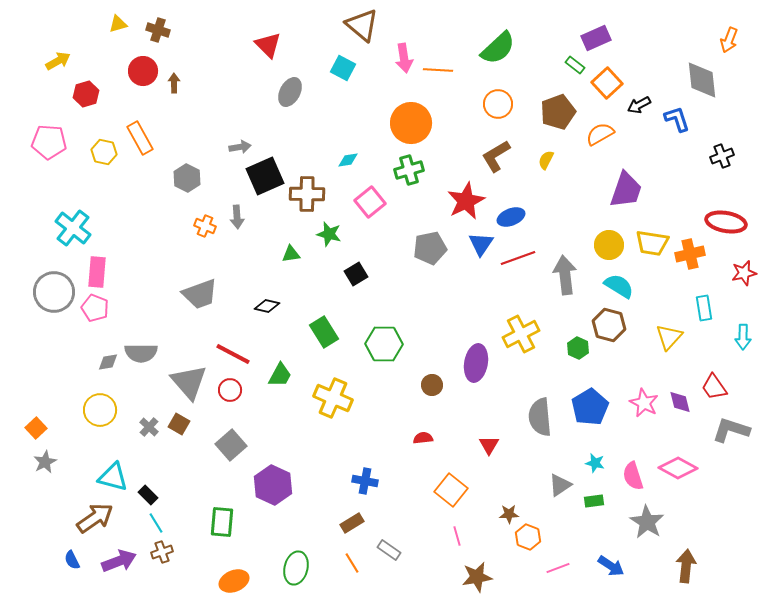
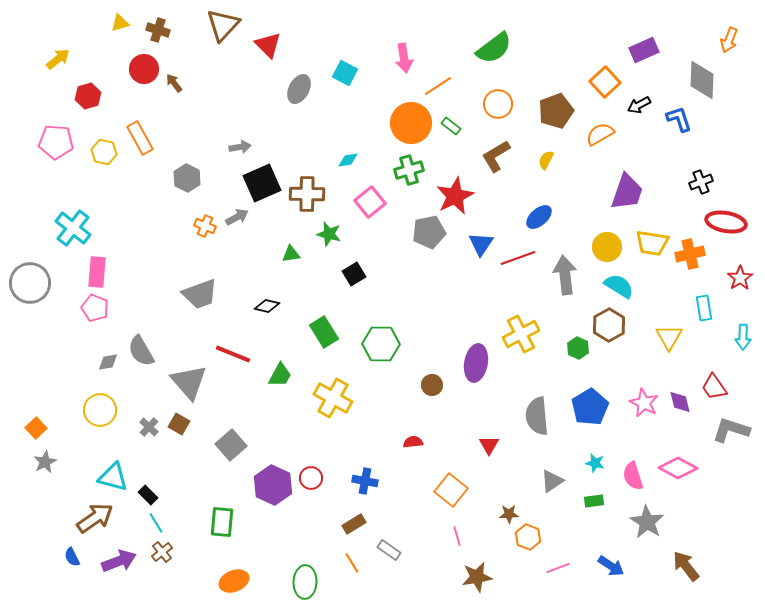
yellow triangle at (118, 24): moved 2 px right, 1 px up
brown triangle at (362, 25): moved 139 px left; rotated 33 degrees clockwise
purple rectangle at (596, 38): moved 48 px right, 12 px down
green semicircle at (498, 48): moved 4 px left; rotated 6 degrees clockwise
yellow arrow at (58, 61): moved 2 px up; rotated 10 degrees counterclockwise
green rectangle at (575, 65): moved 124 px left, 61 px down
cyan square at (343, 68): moved 2 px right, 5 px down
orange line at (438, 70): moved 16 px down; rotated 36 degrees counterclockwise
red circle at (143, 71): moved 1 px right, 2 px up
gray diamond at (702, 80): rotated 9 degrees clockwise
brown arrow at (174, 83): rotated 36 degrees counterclockwise
orange square at (607, 83): moved 2 px left, 1 px up
gray ellipse at (290, 92): moved 9 px right, 3 px up
red hexagon at (86, 94): moved 2 px right, 2 px down
brown pentagon at (558, 112): moved 2 px left, 1 px up
blue L-shape at (677, 119): moved 2 px right
pink pentagon at (49, 142): moved 7 px right
black cross at (722, 156): moved 21 px left, 26 px down
black square at (265, 176): moved 3 px left, 7 px down
purple trapezoid at (626, 190): moved 1 px right, 2 px down
red star at (466, 201): moved 11 px left, 5 px up
gray arrow at (237, 217): rotated 115 degrees counterclockwise
blue ellipse at (511, 217): moved 28 px right; rotated 20 degrees counterclockwise
yellow circle at (609, 245): moved 2 px left, 2 px down
gray pentagon at (430, 248): moved 1 px left, 16 px up
red star at (744, 273): moved 4 px left, 5 px down; rotated 20 degrees counterclockwise
black square at (356, 274): moved 2 px left
gray circle at (54, 292): moved 24 px left, 9 px up
brown hexagon at (609, 325): rotated 16 degrees clockwise
yellow triangle at (669, 337): rotated 12 degrees counterclockwise
green hexagon at (384, 344): moved 3 px left
gray semicircle at (141, 353): moved 2 px up; rotated 60 degrees clockwise
red line at (233, 354): rotated 6 degrees counterclockwise
red circle at (230, 390): moved 81 px right, 88 px down
yellow cross at (333, 398): rotated 6 degrees clockwise
gray semicircle at (540, 417): moved 3 px left, 1 px up
red semicircle at (423, 438): moved 10 px left, 4 px down
gray triangle at (560, 485): moved 8 px left, 4 px up
brown rectangle at (352, 523): moved 2 px right, 1 px down
brown cross at (162, 552): rotated 20 degrees counterclockwise
blue semicircle at (72, 560): moved 3 px up
brown arrow at (686, 566): rotated 44 degrees counterclockwise
green ellipse at (296, 568): moved 9 px right, 14 px down; rotated 12 degrees counterclockwise
